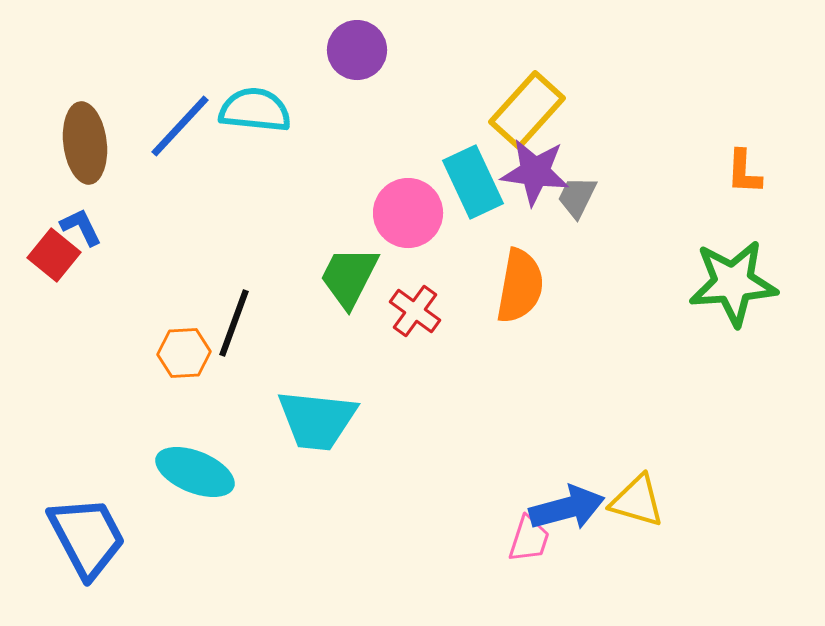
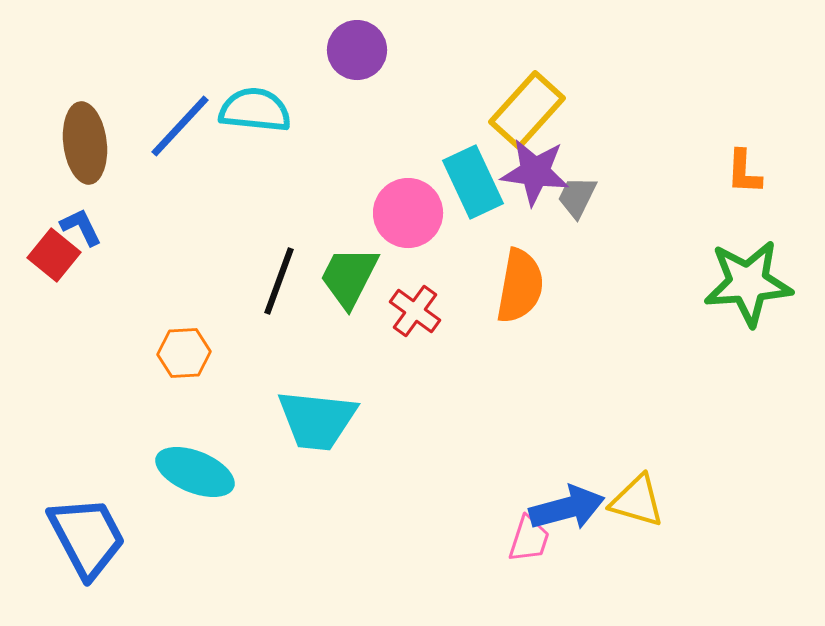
green star: moved 15 px right
black line: moved 45 px right, 42 px up
